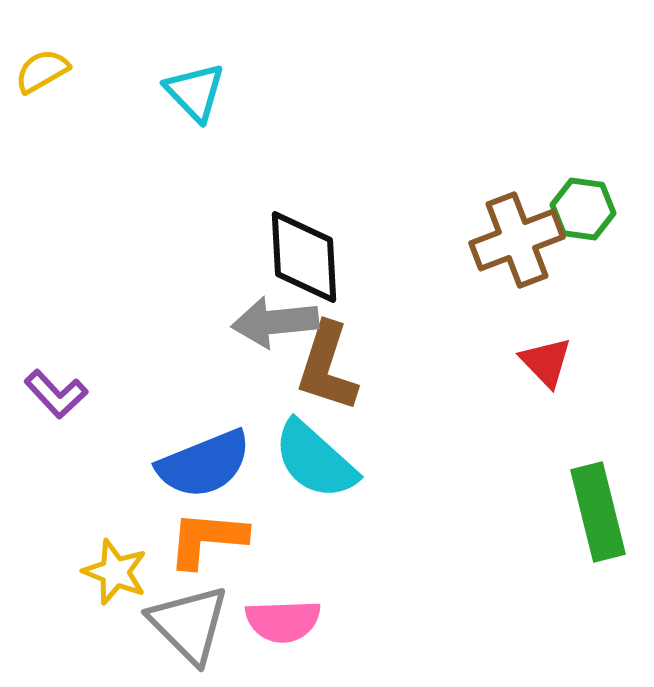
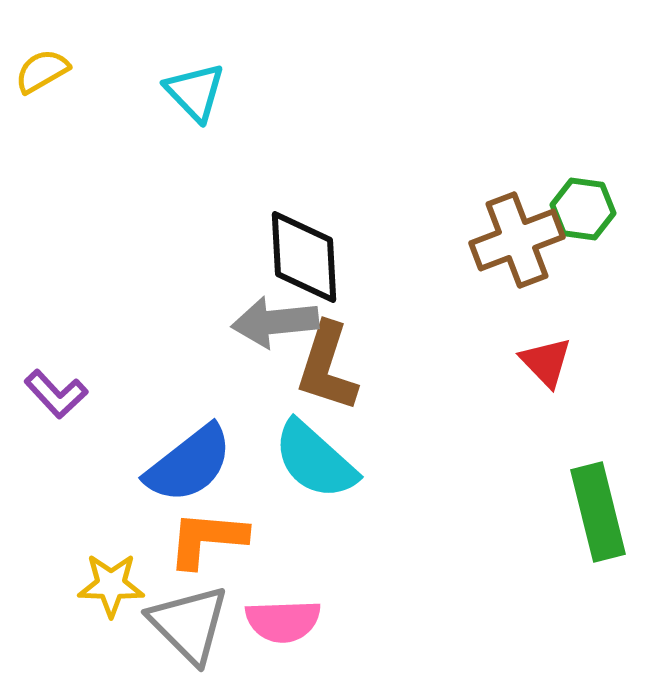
blue semicircle: moved 15 px left; rotated 16 degrees counterclockwise
yellow star: moved 4 px left, 13 px down; rotated 20 degrees counterclockwise
